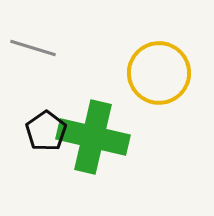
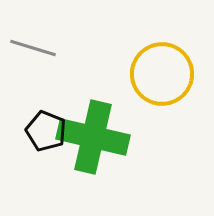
yellow circle: moved 3 px right, 1 px down
black pentagon: rotated 15 degrees counterclockwise
